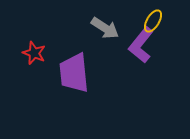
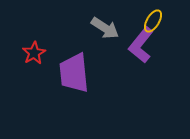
red star: rotated 20 degrees clockwise
